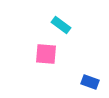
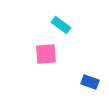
pink square: rotated 10 degrees counterclockwise
